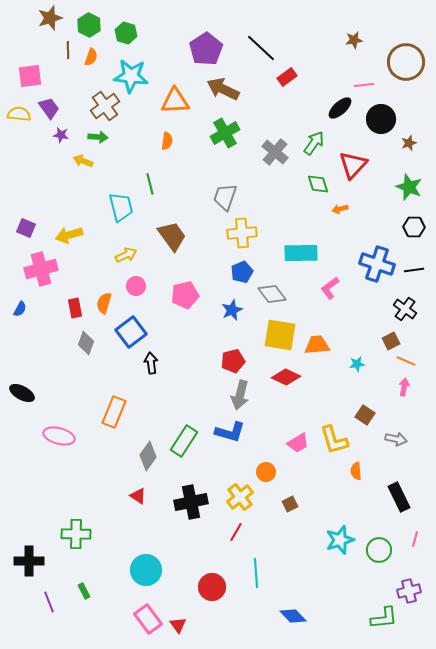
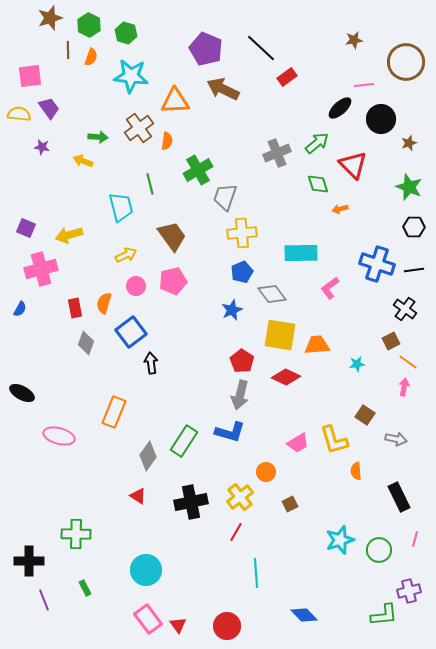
purple pentagon at (206, 49): rotated 16 degrees counterclockwise
brown cross at (105, 106): moved 34 px right, 22 px down
green cross at (225, 133): moved 27 px left, 37 px down
purple star at (61, 135): moved 19 px left, 12 px down
green arrow at (314, 143): moved 3 px right; rotated 15 degrees clockwise
gray cross at (275, 152): moved 2 px right, 1 px down; rotated 28 degrees clockwise
red triangle at (353, 165): rotated 28 degrees counterclockwise
pink pentagon at (185, 295): moved 12 px left, 14 px up
red pentagon at (233, 361): moved 9 px right; rotated 25 degrees counterclockwise
orange line at (406, 361): moved 2 px right, 1 px down; rotated 12 degrees clockwise
red circle at (212, 587): moved 15 px right, 39 px down
green rectangle at (84, 591): moved 1 px right, 3 px up
purple line at (49, 602): moved 5 px left, 2 px up
blue diamond at (293, 616): moved 11 px right, 1 px up
green L-shape at (384, 618): moved 3 px up
